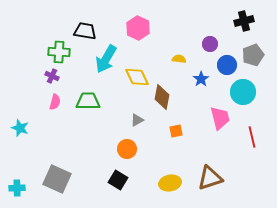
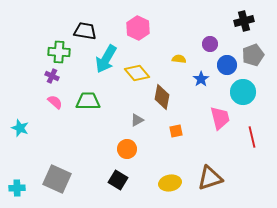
yellow diamond: moved 4 px up; rotated 15 degrees counterclockwise
pink semicircle: rotated 63 degrees counterclockwise
